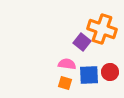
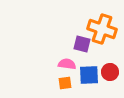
purple square: moved 2 px down; rotated 24 degrees counterclockwise
orange square: rotated 24 degrees counterclockwise
